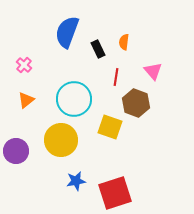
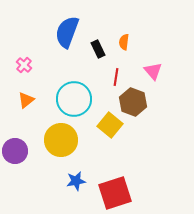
brown hexagon: moved 3 px left, 1 px up
yellow square: moved 2 px up; rotated 20 degrees clockwise
purple circle: moved 1 px left
